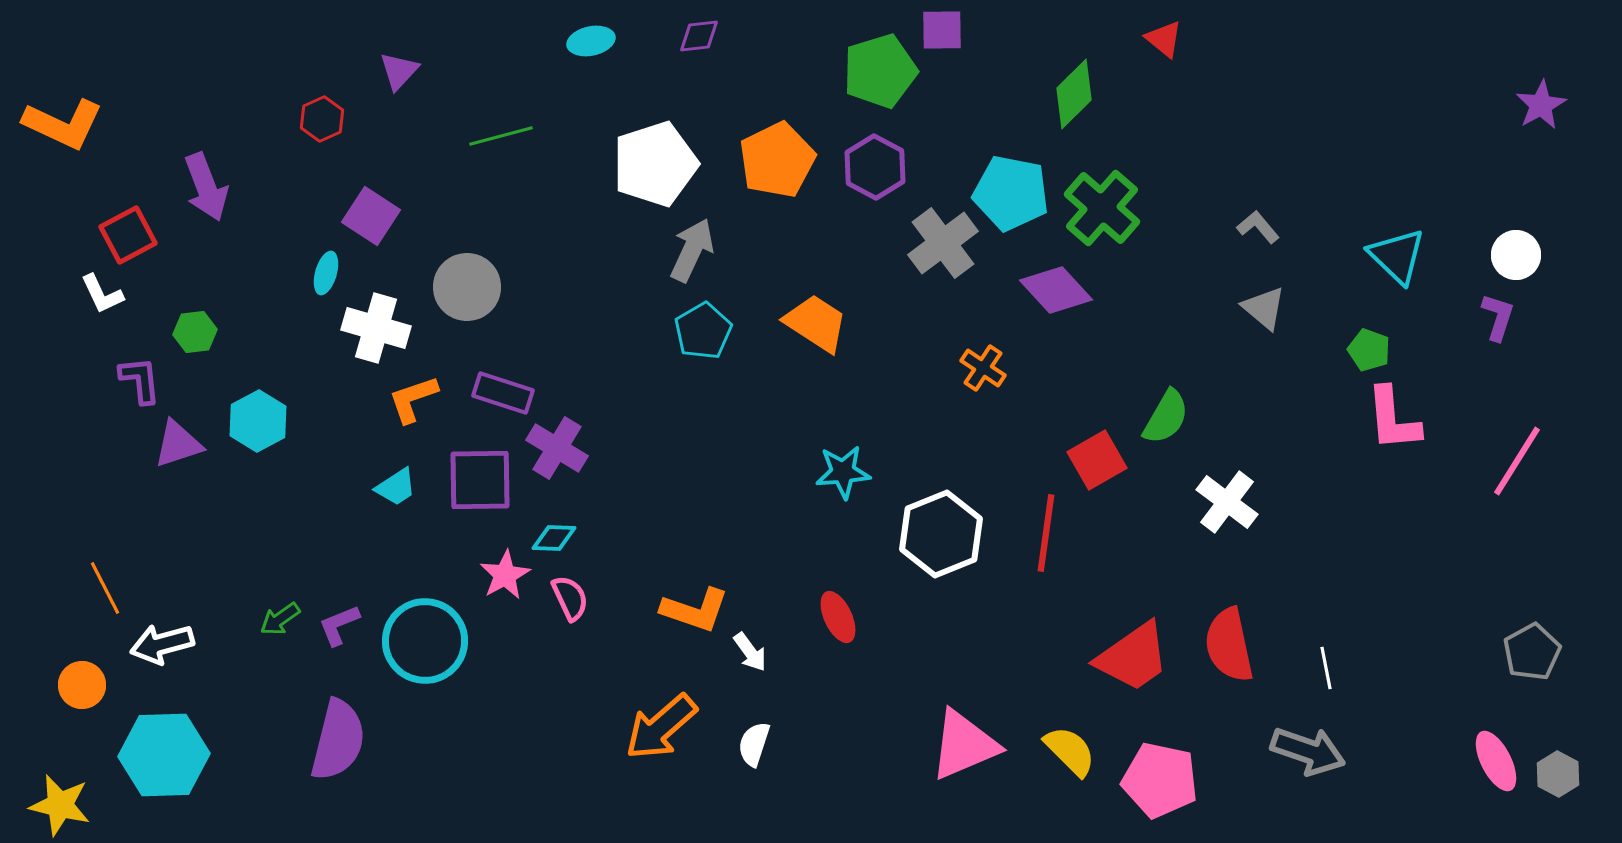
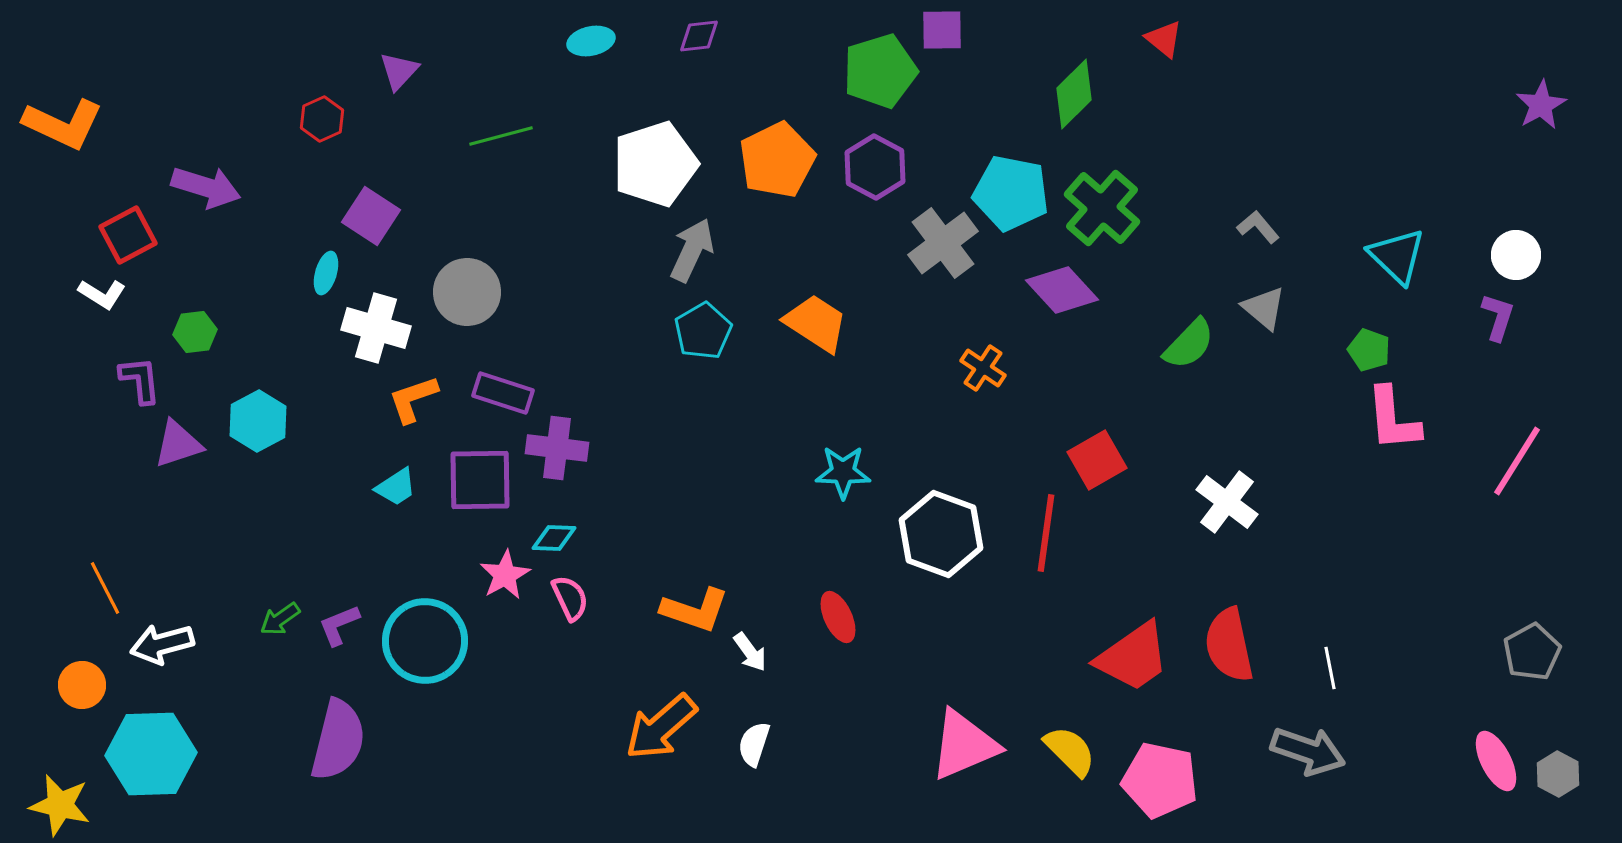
purple arrow at (206, 187): rotated 52 degrees counterclockwise
gray circle at (467, 287): moved 5 px down
purple diamond at (1056, 290): moved 6 px right
white L-shape at (102, 294): rotated 33 degrees counterclockwise
green semicircle at (1166, 417): moved 23 px right, 73 px up; rotated 14 degrees clockwise
purple cross at (557, 448): rotated 24 degrees counterclockwise
cyan star at (843, 472): rotated 6 degrees clockwise
white hexagon at (941, 534): rotated 18 degrees counterclockwise
white line at (1326, 668): moved 4 px right
cyan hexagon at (164, 755): moved 13 px left, 1 px up
